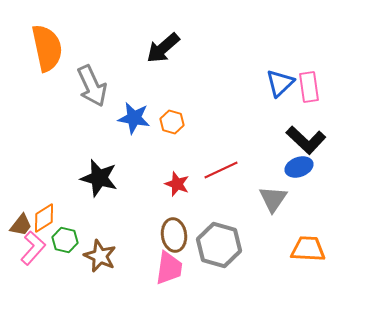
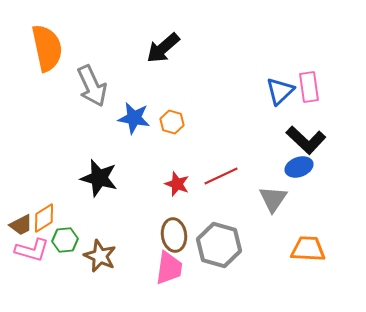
blue triangle: moved 8 px down
red line: moved 6 px down
brown trapezoid: rotated 25 degrees clockwise
green hexagon: rotated 20 degrees counterclockwise
pink L-shape: moved 1 px left, 2 px down; rotated 64 degrees clockwise
